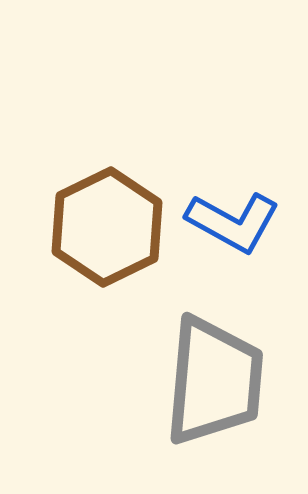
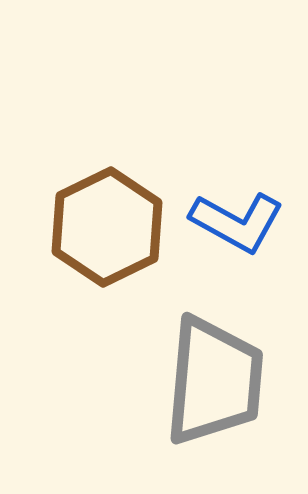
blue L-shape: moved 4 px right
